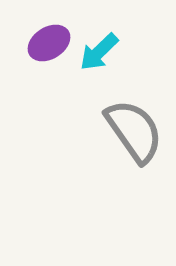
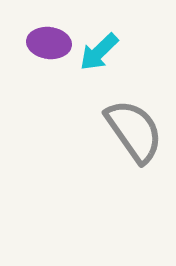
purple ellipse: rotated 39 degrees clockwise
